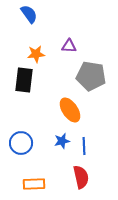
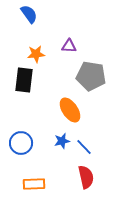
blue line: moved 1 px down; rotated 42 degrees counterclockwise
red semicircle: moved 5 px right
